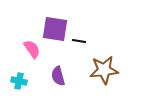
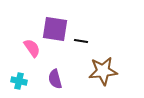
black line: moved 2 px right
pink semicircle: moved 1 px up
brown star: moved 1 px left, 1 px down
purple semicircle: moved 3 px left, 3 px down
